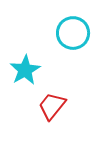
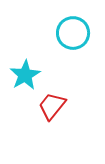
cyan star: moved 5 px down
